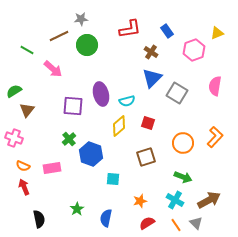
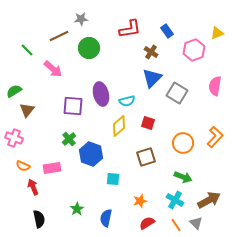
green circle: moved 2 px right, 3 px down
green line: rotated 16 degrees clockwise
red arrow: moved 9 px right
